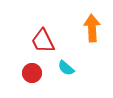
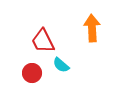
cyan semicircle: moved 5 px left, 3 px up
